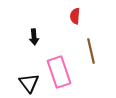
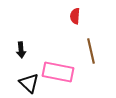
black arrow: moved 13 px left, 13 px down
pink rectangle: moved 1 px left; rotated 60 degrees counterclockwise
black triangle: rotated 10 degrees counterclockwise
